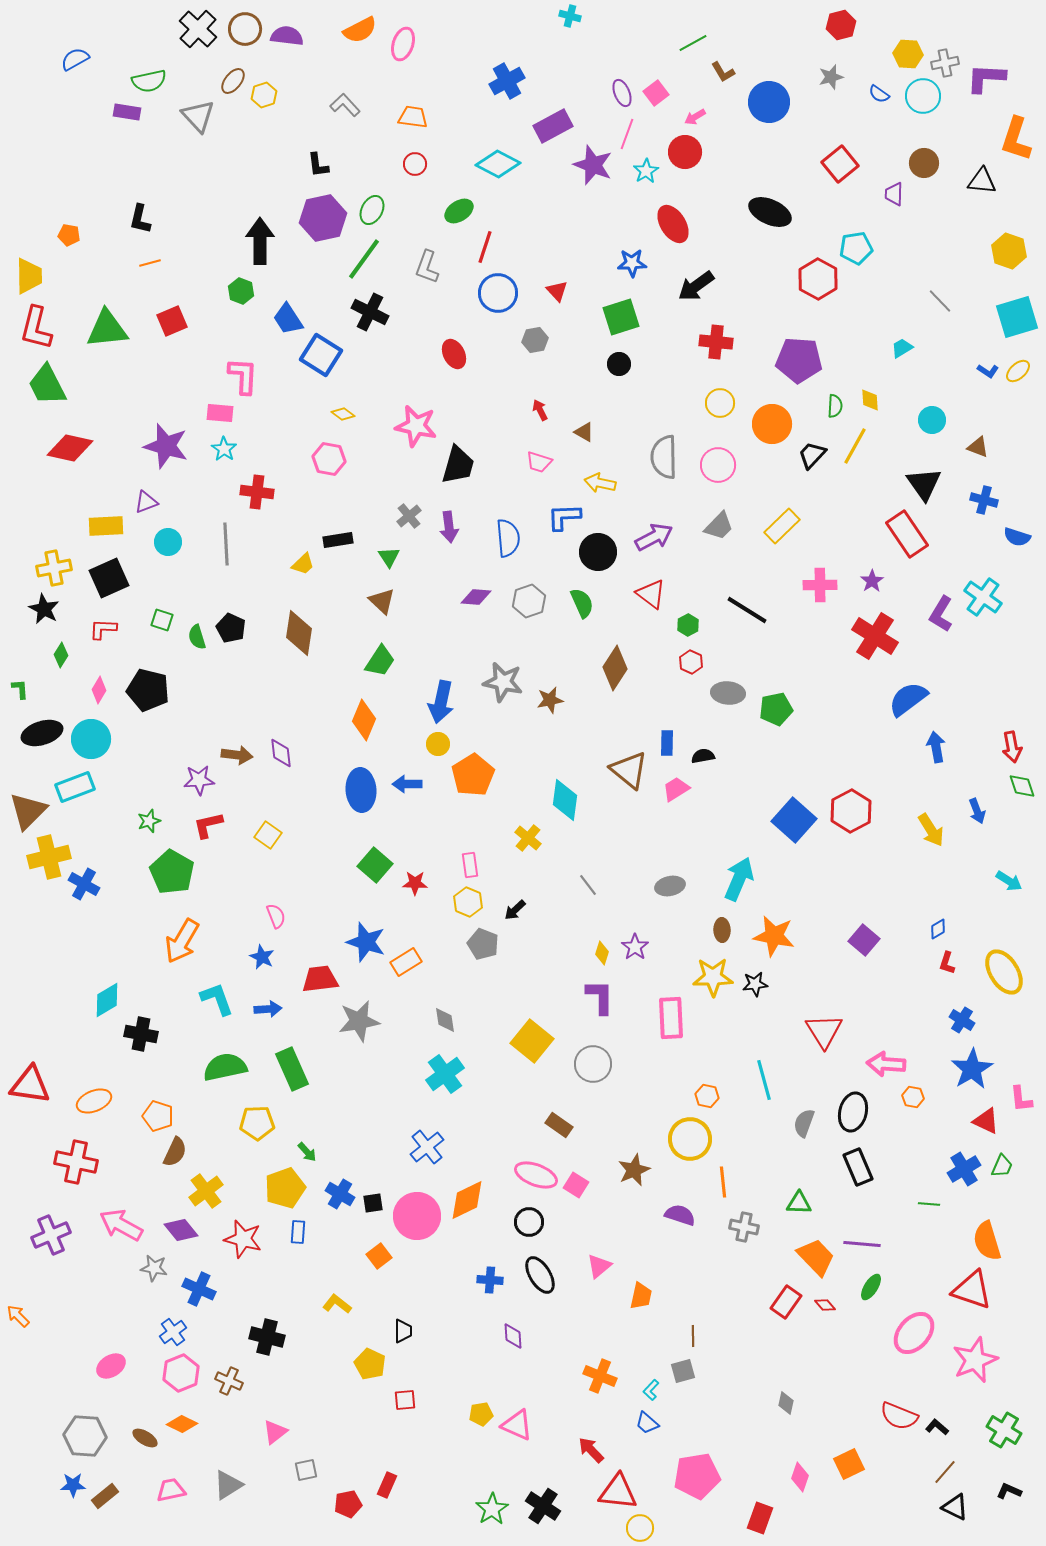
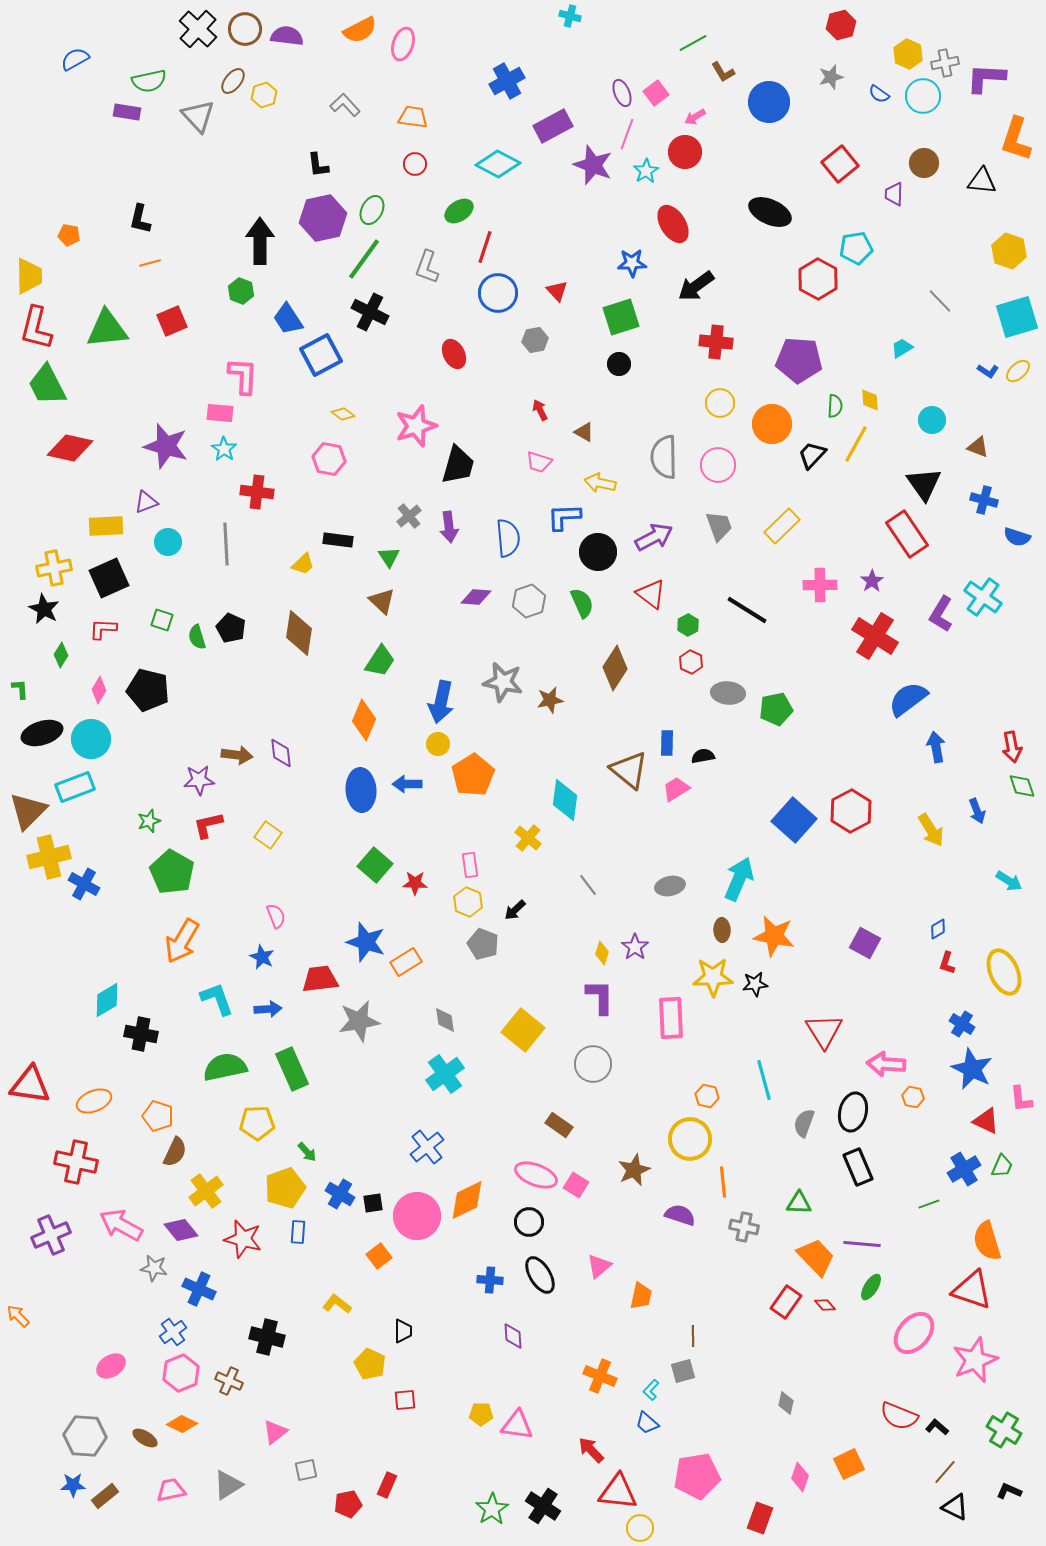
yellow hexagon at (908, 54): rotated 20 degrees clockwise
blue square at (321, 355): rotated 30 degrees clockwise
pink star at (416, 426): rotated 30 degrees counterclockwise
yellow line at (855, 446): moved 1 px right, 2 px up
gray trapezoid at (719, 526): rotated 64 degrees counterclockwise
black rectangle at (338, 540): rotated 16 degrees clockwise
purple square at (864, 940): moved 1 px right, 3 px down; rotated 12 degrees counterclockwise
yellow ellipse at (1004, 972): rotated 9 degrees clockwise
blue cross at (962, 1020): moved 4 px down
yellow square at (532, 1041): moved 9 px left, 11 px up
blue star at (972, 1069): rotated 15 degrees counterclockwise
green line at (929, 1204): rotated 25 degrees counterclockwise
yellow pentagon at (481, 1414): rotated 10 degrees clockwise
pink triangle at (517, 1425): rotated 16 degrees counterclockwise
